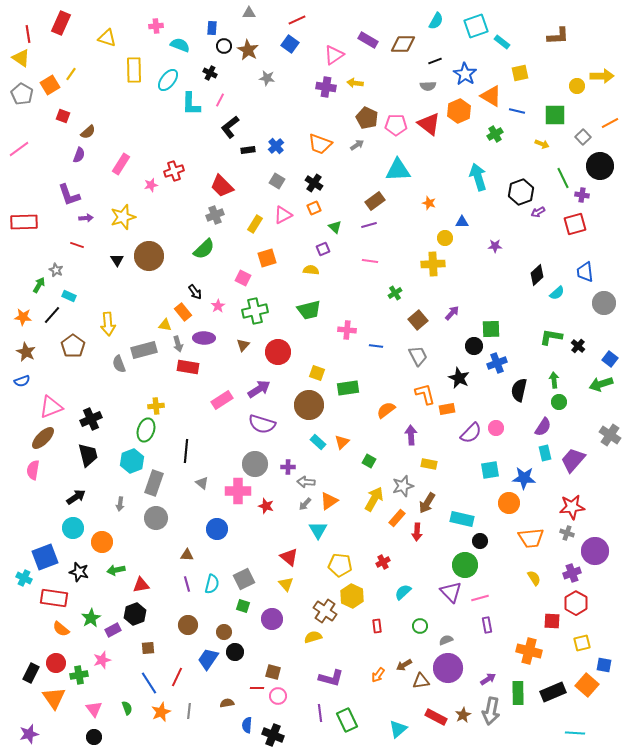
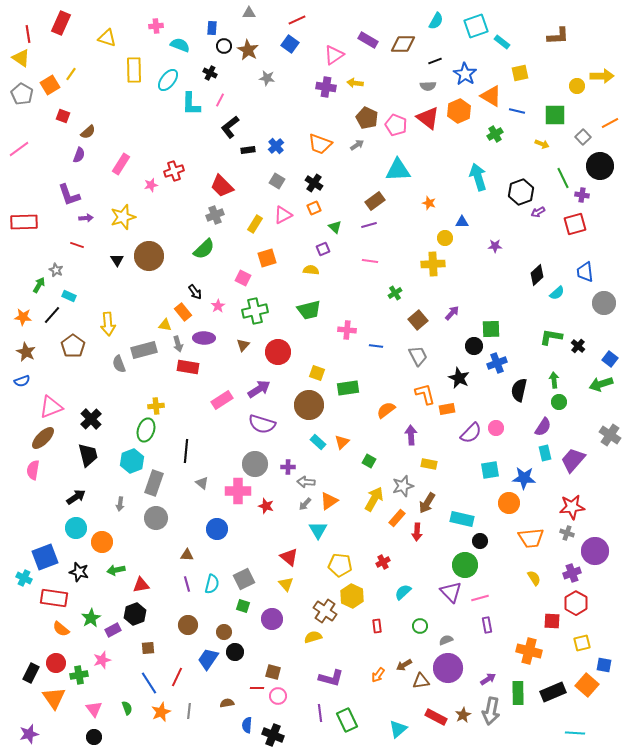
red triangle at (429, 124): moved 1 px left, 6 px up
pink pentagon at (396, 125): rotated 20 degrees clockwise
black cross at (91, 419): rotated 20 degrees counterclockwise
cyan circle at (73, 528): moved 3 px right
